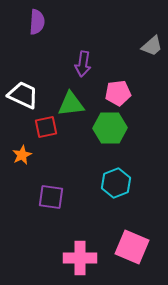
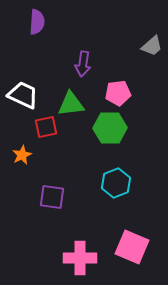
purple square: moved 1 px right
